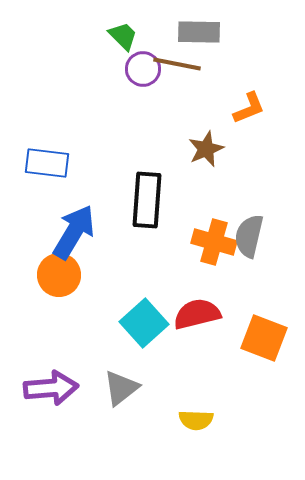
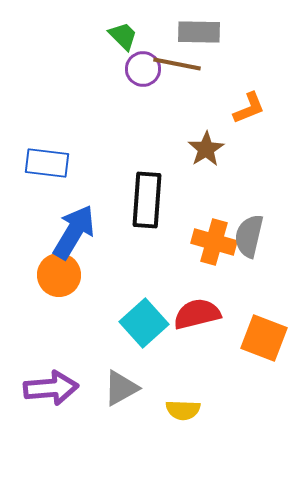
brown star: rotated 9 degrees counterclockwise
gray triangle: rotated 9 degrees clockwise
yellow semicircle: moved 13 px left, 10 px up
